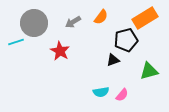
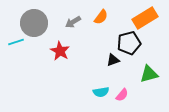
black pentagon: moved 3 px right, 3 px down
green triangle: moved 3 px down
